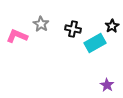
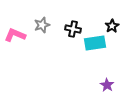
gray star: moved 1 px right, 1 px down; rotated 21 degrees clockwise
pink L-shape: moved 2 px left, 1 px up
cyan rectangle: rotated 20 degrees clockwise
